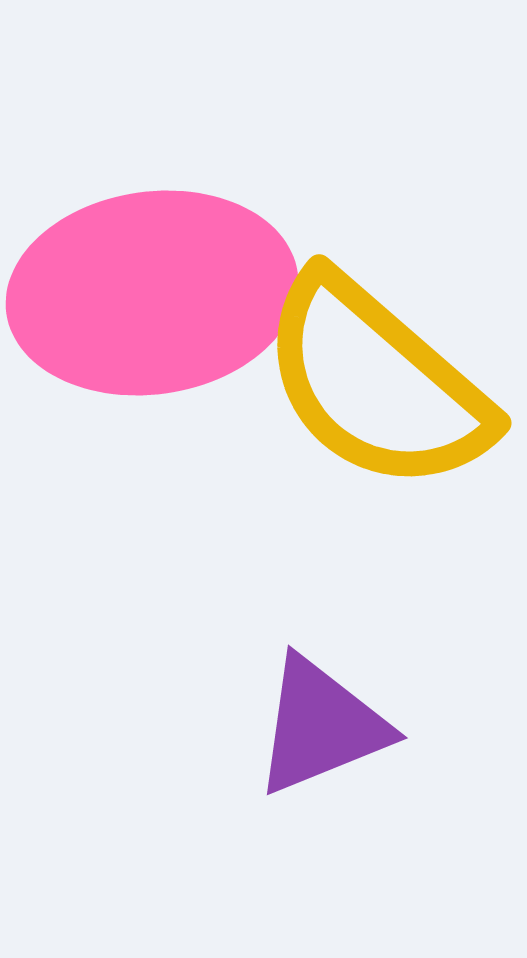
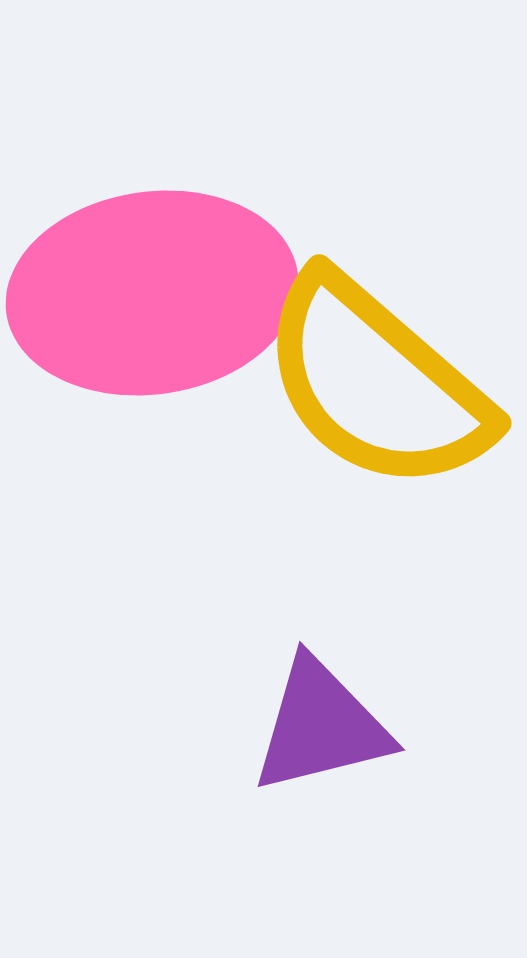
purple triangle: rotated 8 degrees clockwise
